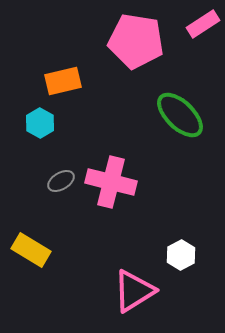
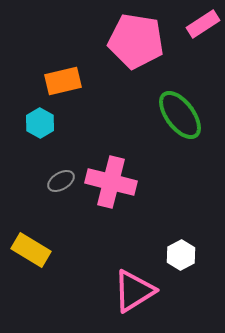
green ellipse: rotated 9 degrees clockwise
